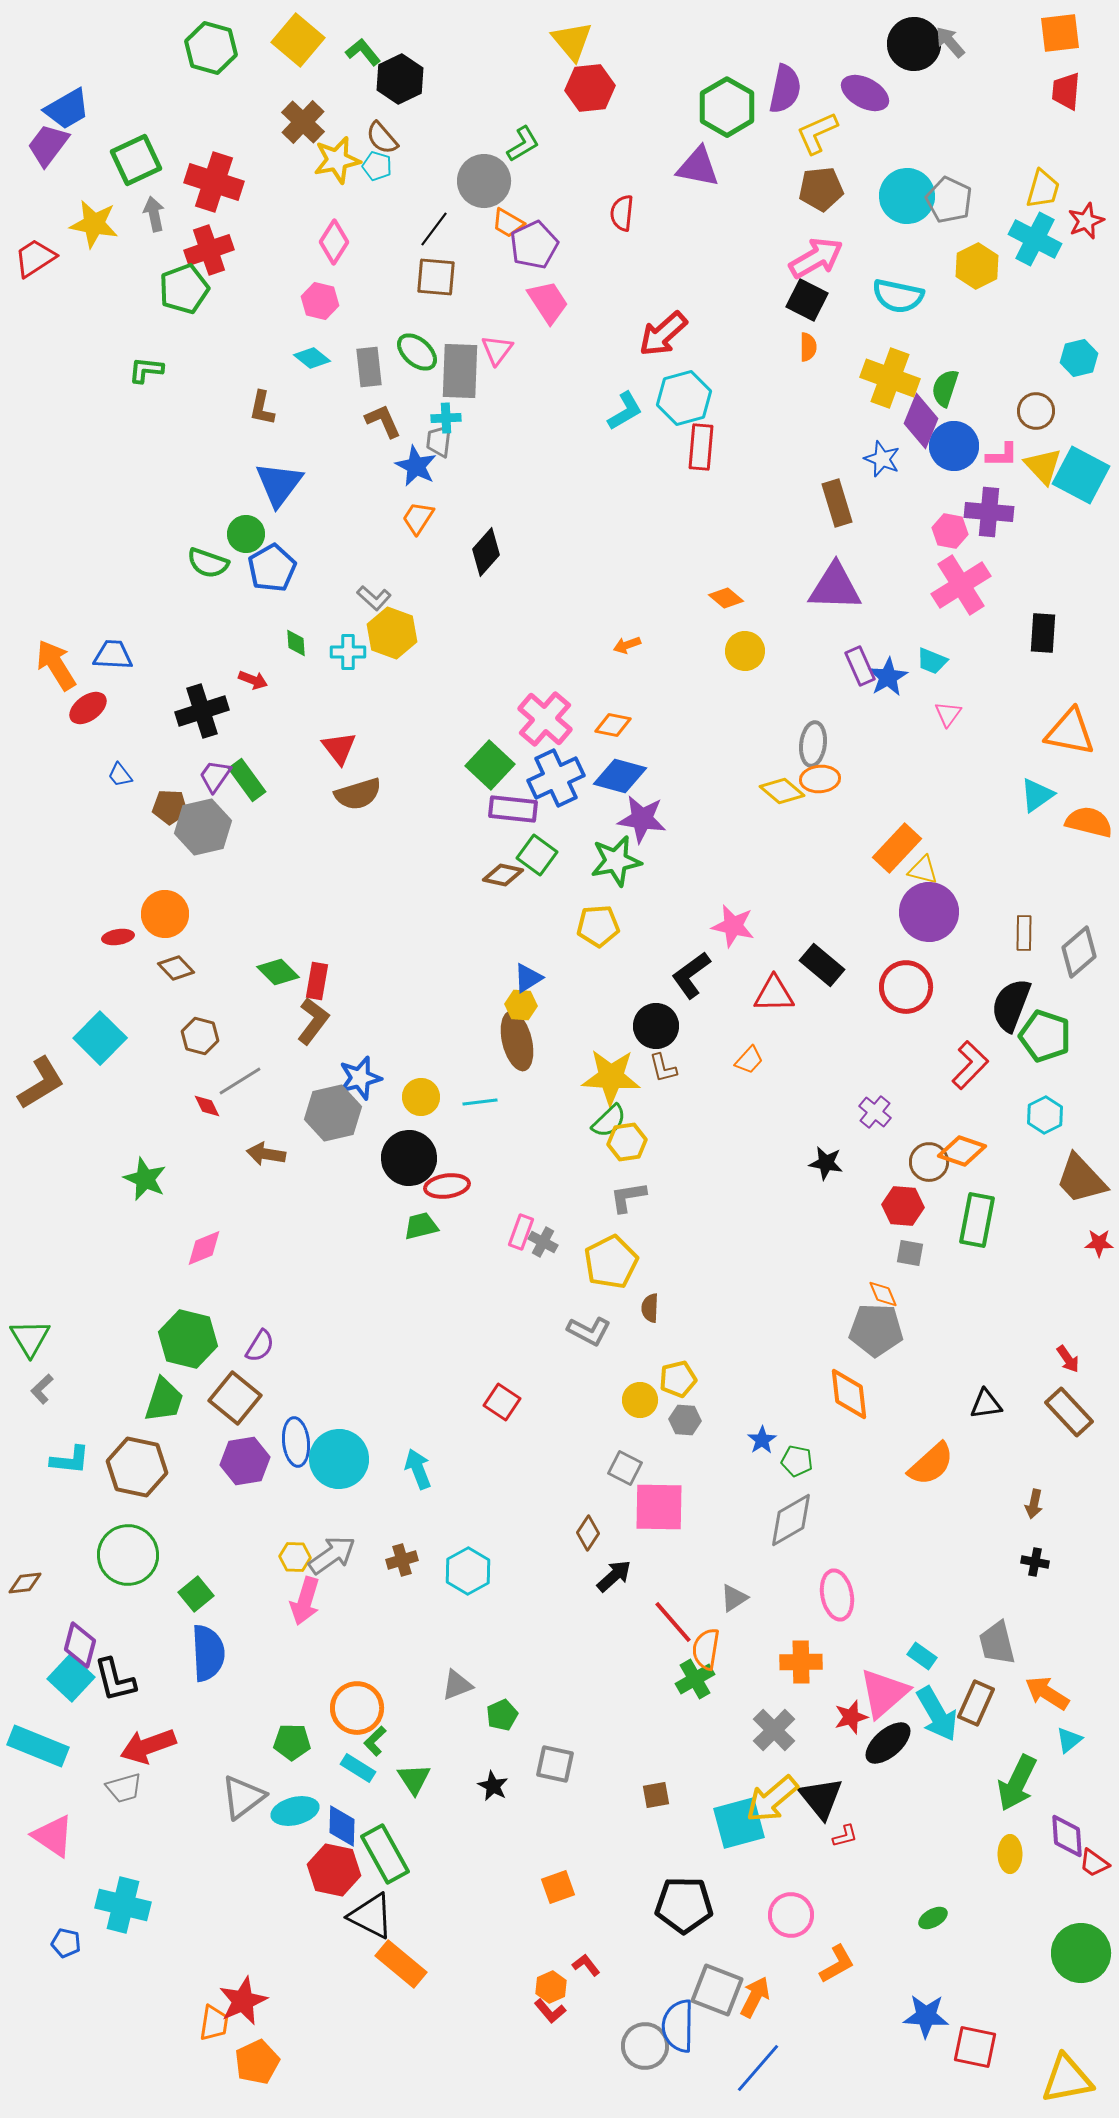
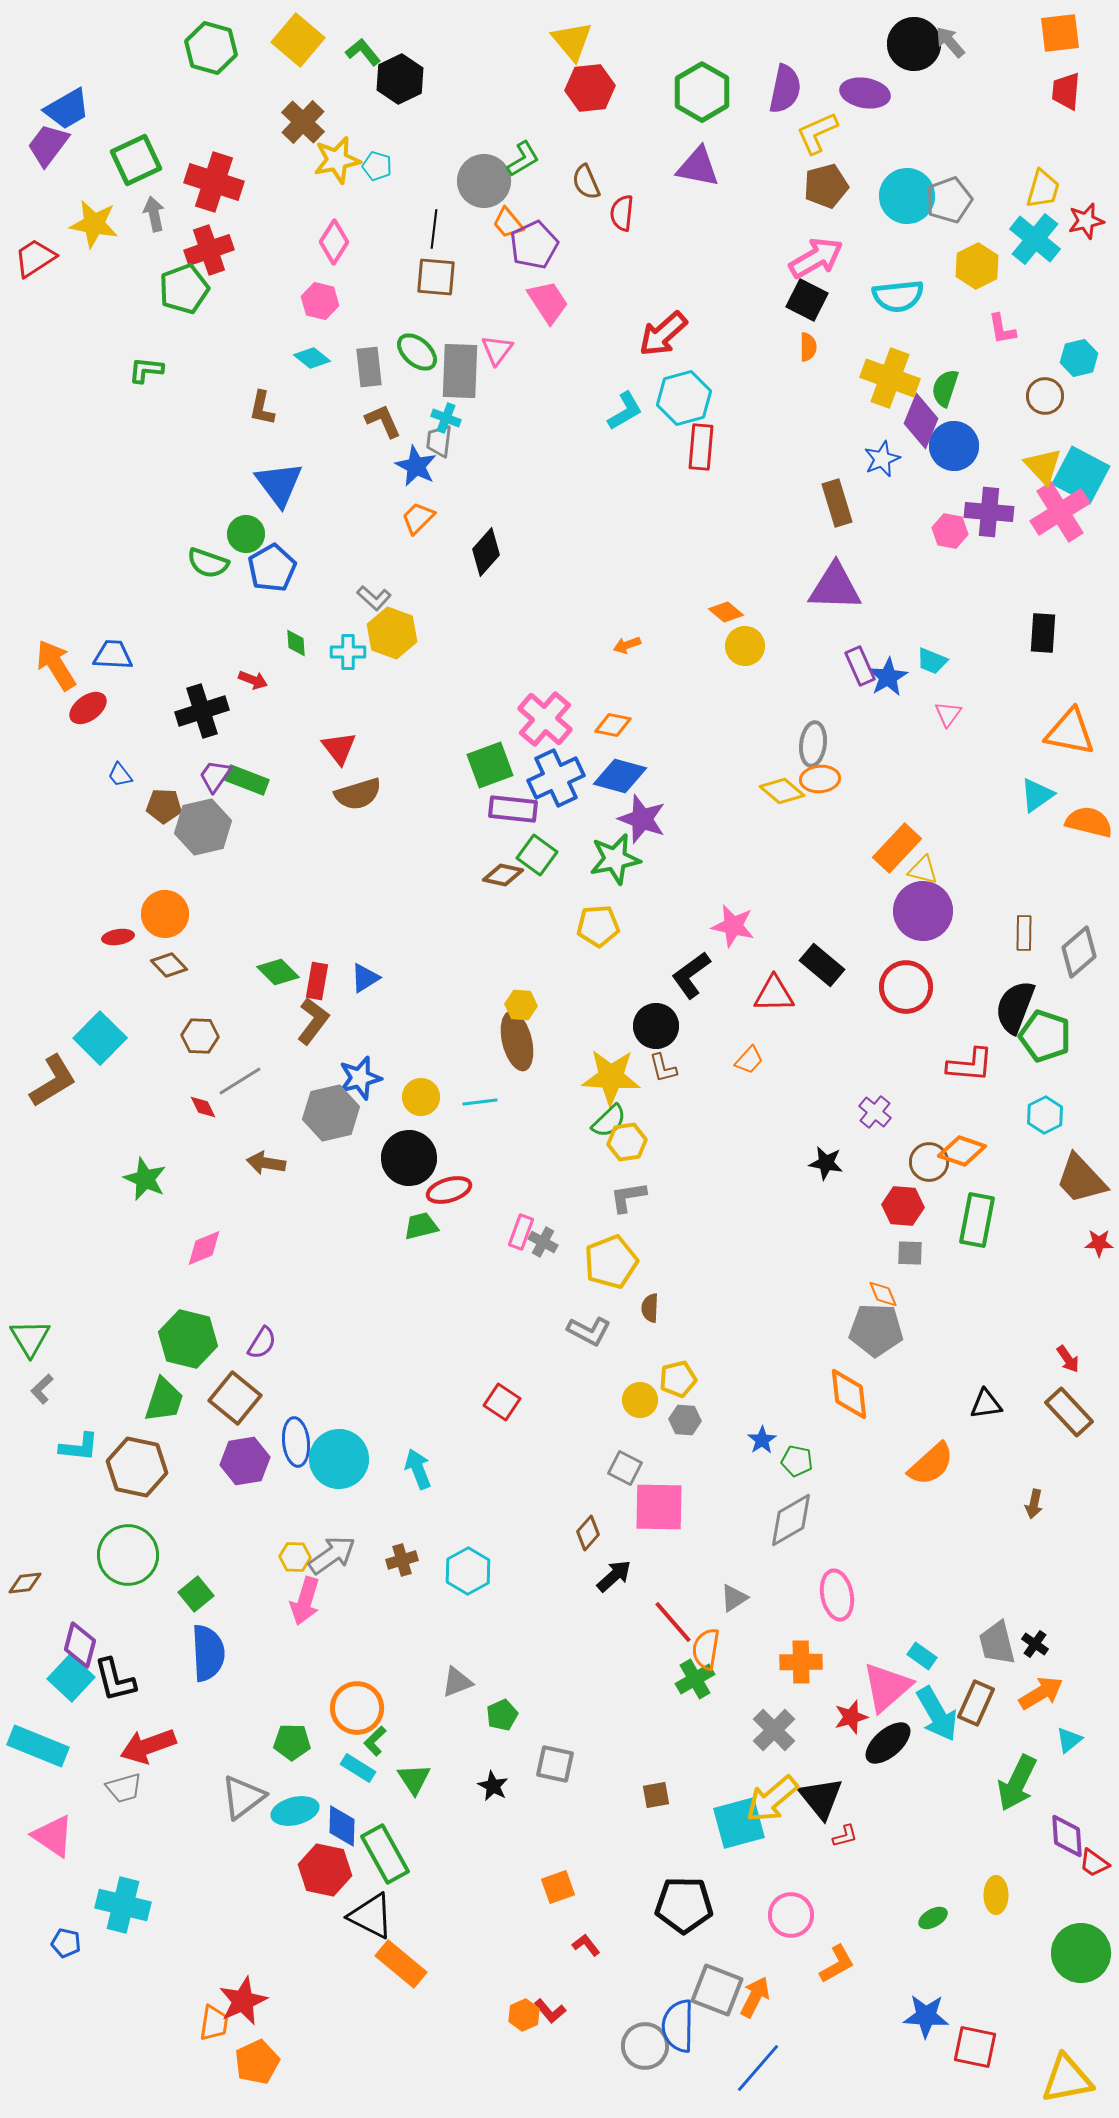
purple ellipse at (865, 93): rotated 18 degrees counterclockwise
green hexagon at (727, 107): moved 25 px left, 15 px up
brown semicircle at (382, 138): moved 204 px right, 44 px down; rotated 18 degrees clockwise
green L-shape at (523, 144): moved 15 px down
brown pentagon at (821, 189): moved 5 px right, 3 px up; rotated 9 degrees counterclockwise
gray pentagon at (949, 200): rotated 27 degrees clockwise
red star at (1086, 221): rotated 9 degrees clockwise
orange trapezoid at (508, 223): rotated 20 degrees clockwise
black line at (434, 229): rotated 30 degrees counterclockwise
cyan cross at (1035, 239): rotated 12 degrees clockwise
cyan semicircle at (898, 296): rotated 18 degrees counterclockwise
brown circle at (1036, 411): moved 9 px right, 15 px up
cyan cross at (446, 418): rotated 24 degrees clockwise
pink L-shape at (1002, 455): moved 126 px up; rotated 80 degrees clockwise
blue star at (882, 459): rotated 27 degrees clockwise
blue triangle at (279, 484): rotated 14 degrees counterclockwise
orange trapezoid at (418, 518): rotated 12 degrees clockwise
pink cross at (961, 585): moved 99 px right, 73 px up
orange diamond at (726, 598): moved 14 px down
yellow circle at (745, 651): moved 5 px up
green square at (490, 765): rotated 27 degrees clockwise
green rectangle at (247, 780): rotated 33 degrees counterclockwise
brown pentagon at (170, 807): moved 6 px left, 1 px up
purple star at (642, 819): rotated 12 degrees clockwise
green star at (616, 861): moved 1 px left, 2 px up
purple circle at (929, 912): moved 6 px left, 1 px up
brown diamond at (176, 968): moved 7 px left, 3 px up
blue triangle at (528, 978): moved 163 px left
black semicircle at (1011, 1005): moved 4 px right, 2 px down
brown hexagon at (200, 1036): rotated 12 degrees counterclockwise
red L-shape at (970, 1065): rotated 51 degrees clockwise
brown L-shape at (41, 1083): moved 12 px right, 2 px up
red diamond at (207, 1106): moved 4 px left, 1 px down
gray hexagon at (333, 1113): moved 2 px left
brown arrow at (266, 1154): moved 9 px down
red ellipse at (447, 1186): moved 2 px right, 4 px down; rotated 9 degrees counterclockwise
gray square at (910, 1253): rotated 8 degrees counterclockwise
yellow pentagon at (611, 1262): rotated 6 degrees clockwise
purple semicircle at (260, 1346): moved 2 px right, 3 px up
cyan L-shape at (70, 1460): moved 9 px right, 13 px up
brown diamond at (588, 1533): rotated 8 degrees clockwise
black cross at (1035, 1562): moved 82 px down; rotated 24 degrees clockwise
gray triangle at (457, 1685): moved 3 px up
pink triangle at (884, 1693): moved 3 px right, 6 px up
orange arrow at (1047, 1693): moved 6 px left; rotated 117 degrees clockwise
yellow ellipse at (1010, 1854): moved 14 px left, 41 px down
red hexagon at (334, 1870): moved 9 px left
red L-shape at (586, 1965): moved 20 px up
orange hexagon at (551, 1987): moved 27 px left, 28 px down
